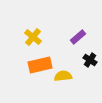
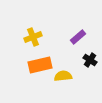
yellow cross: rotated 30 degrees clockwise
